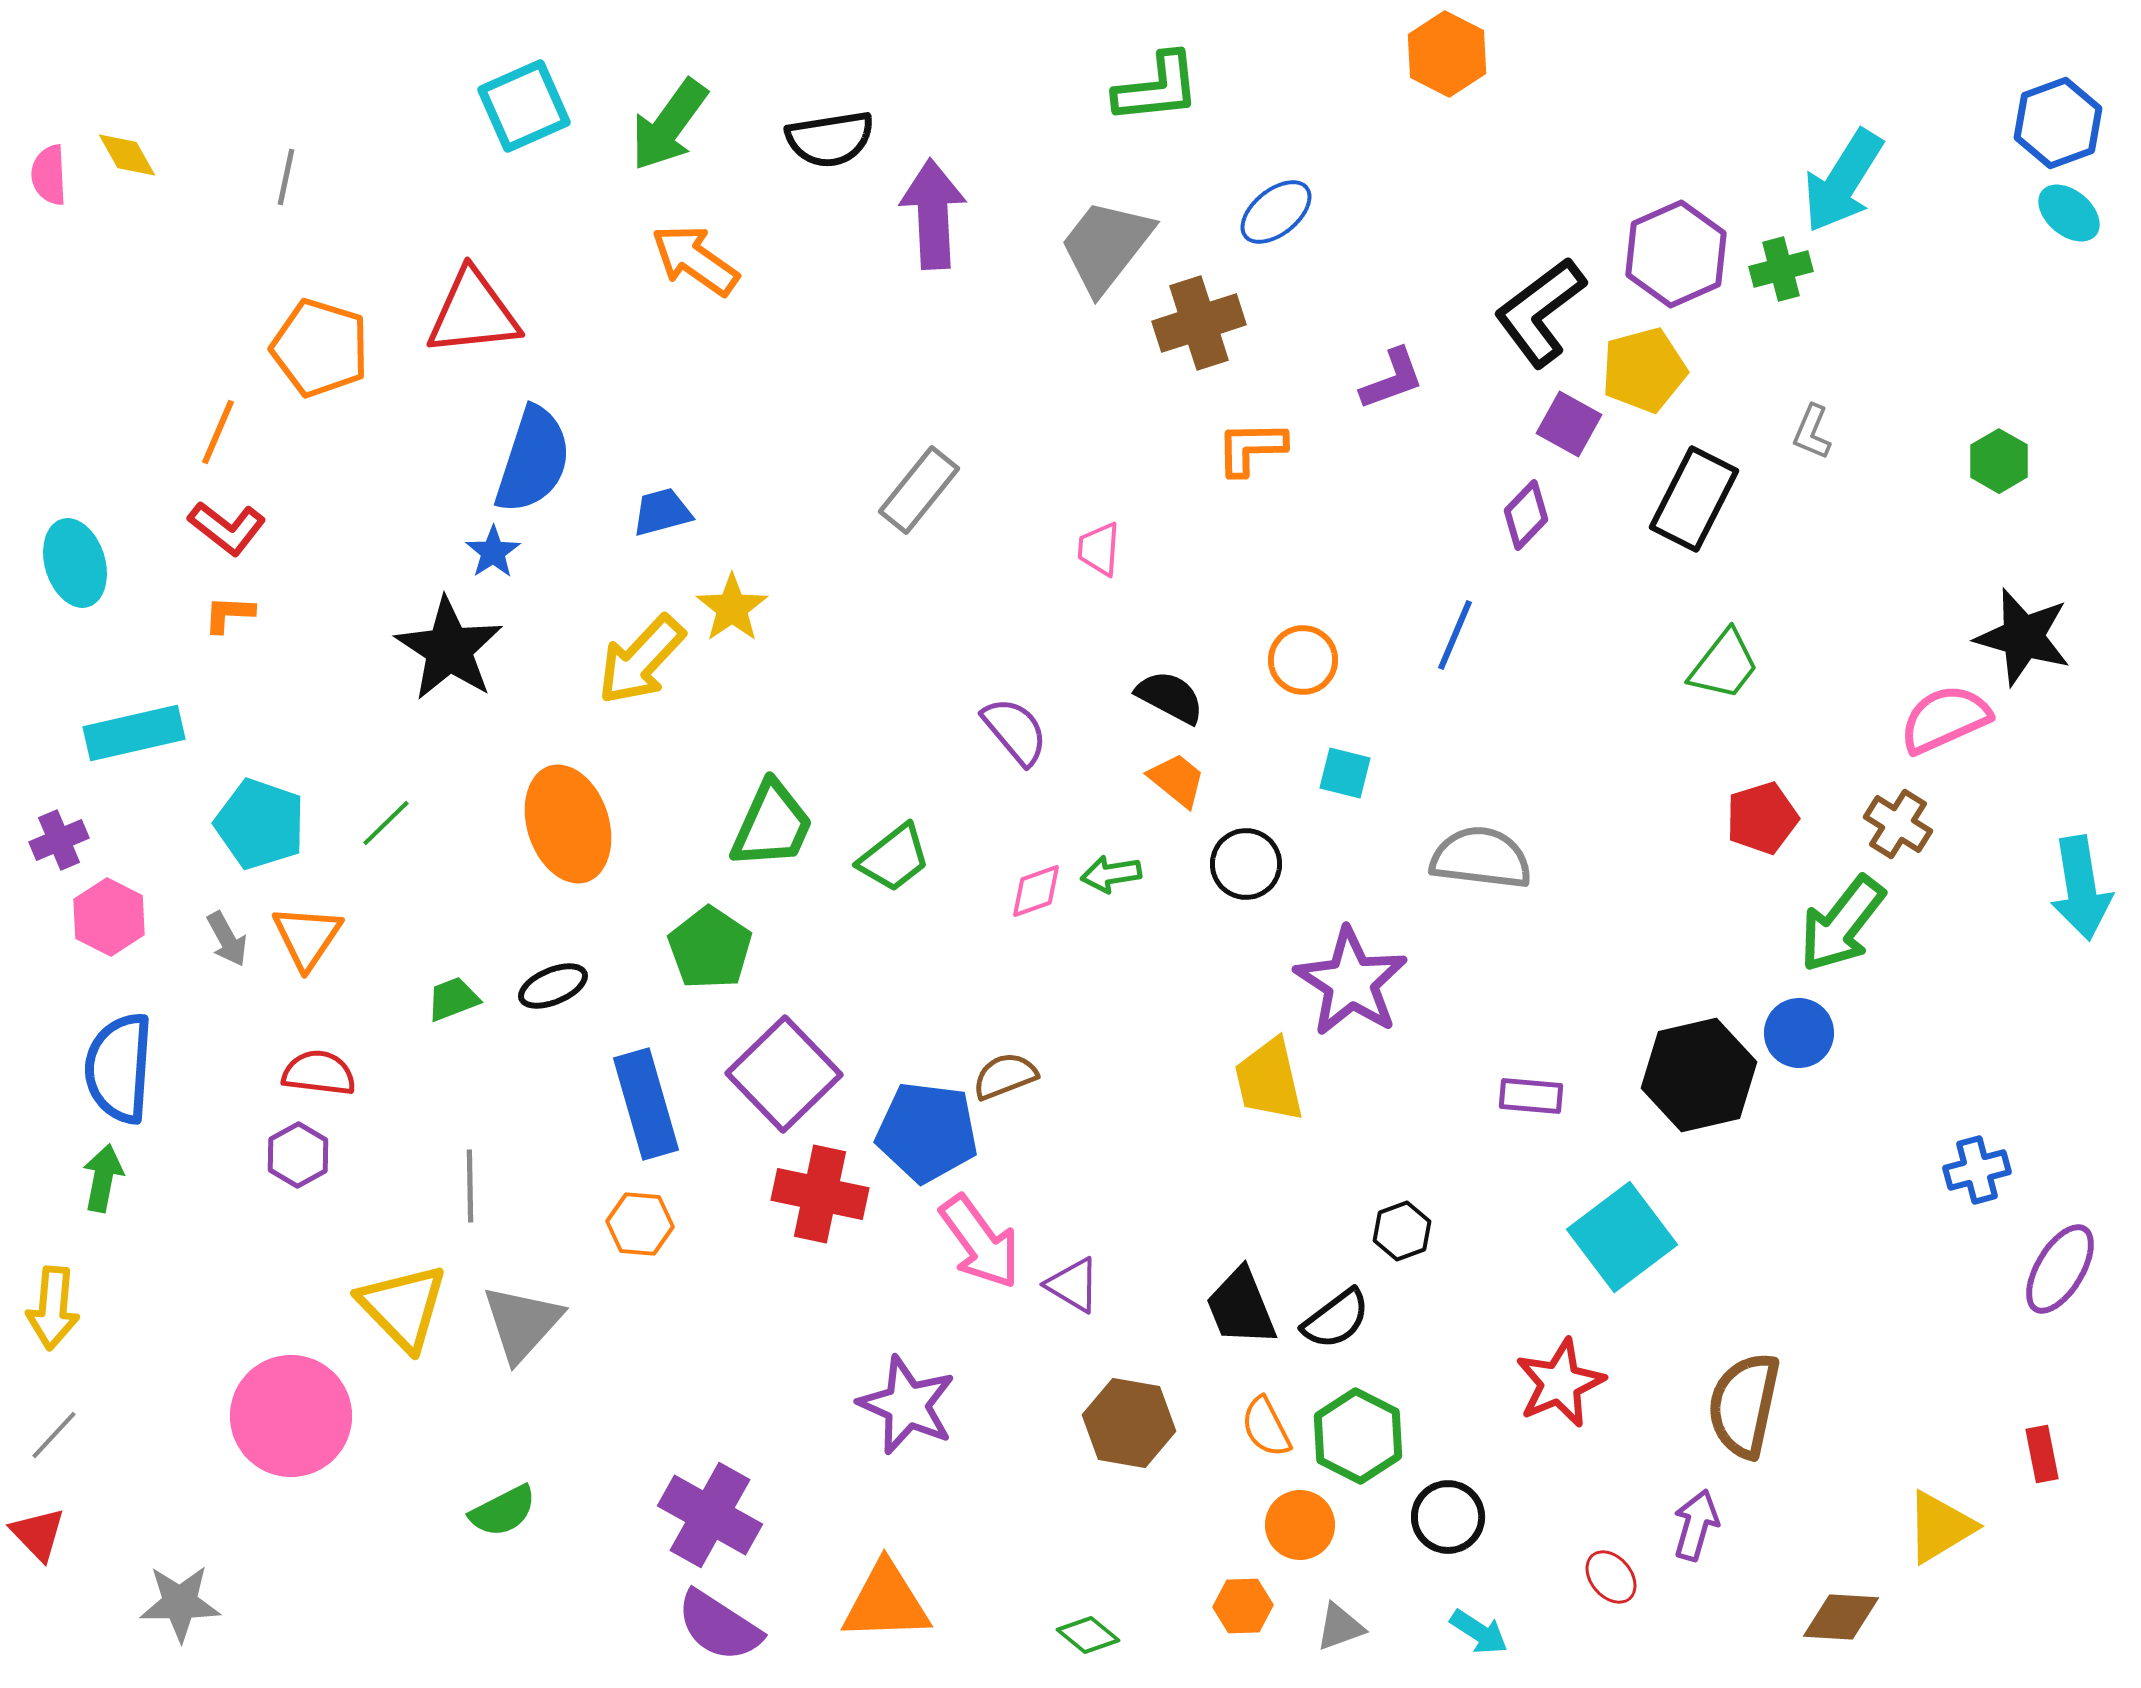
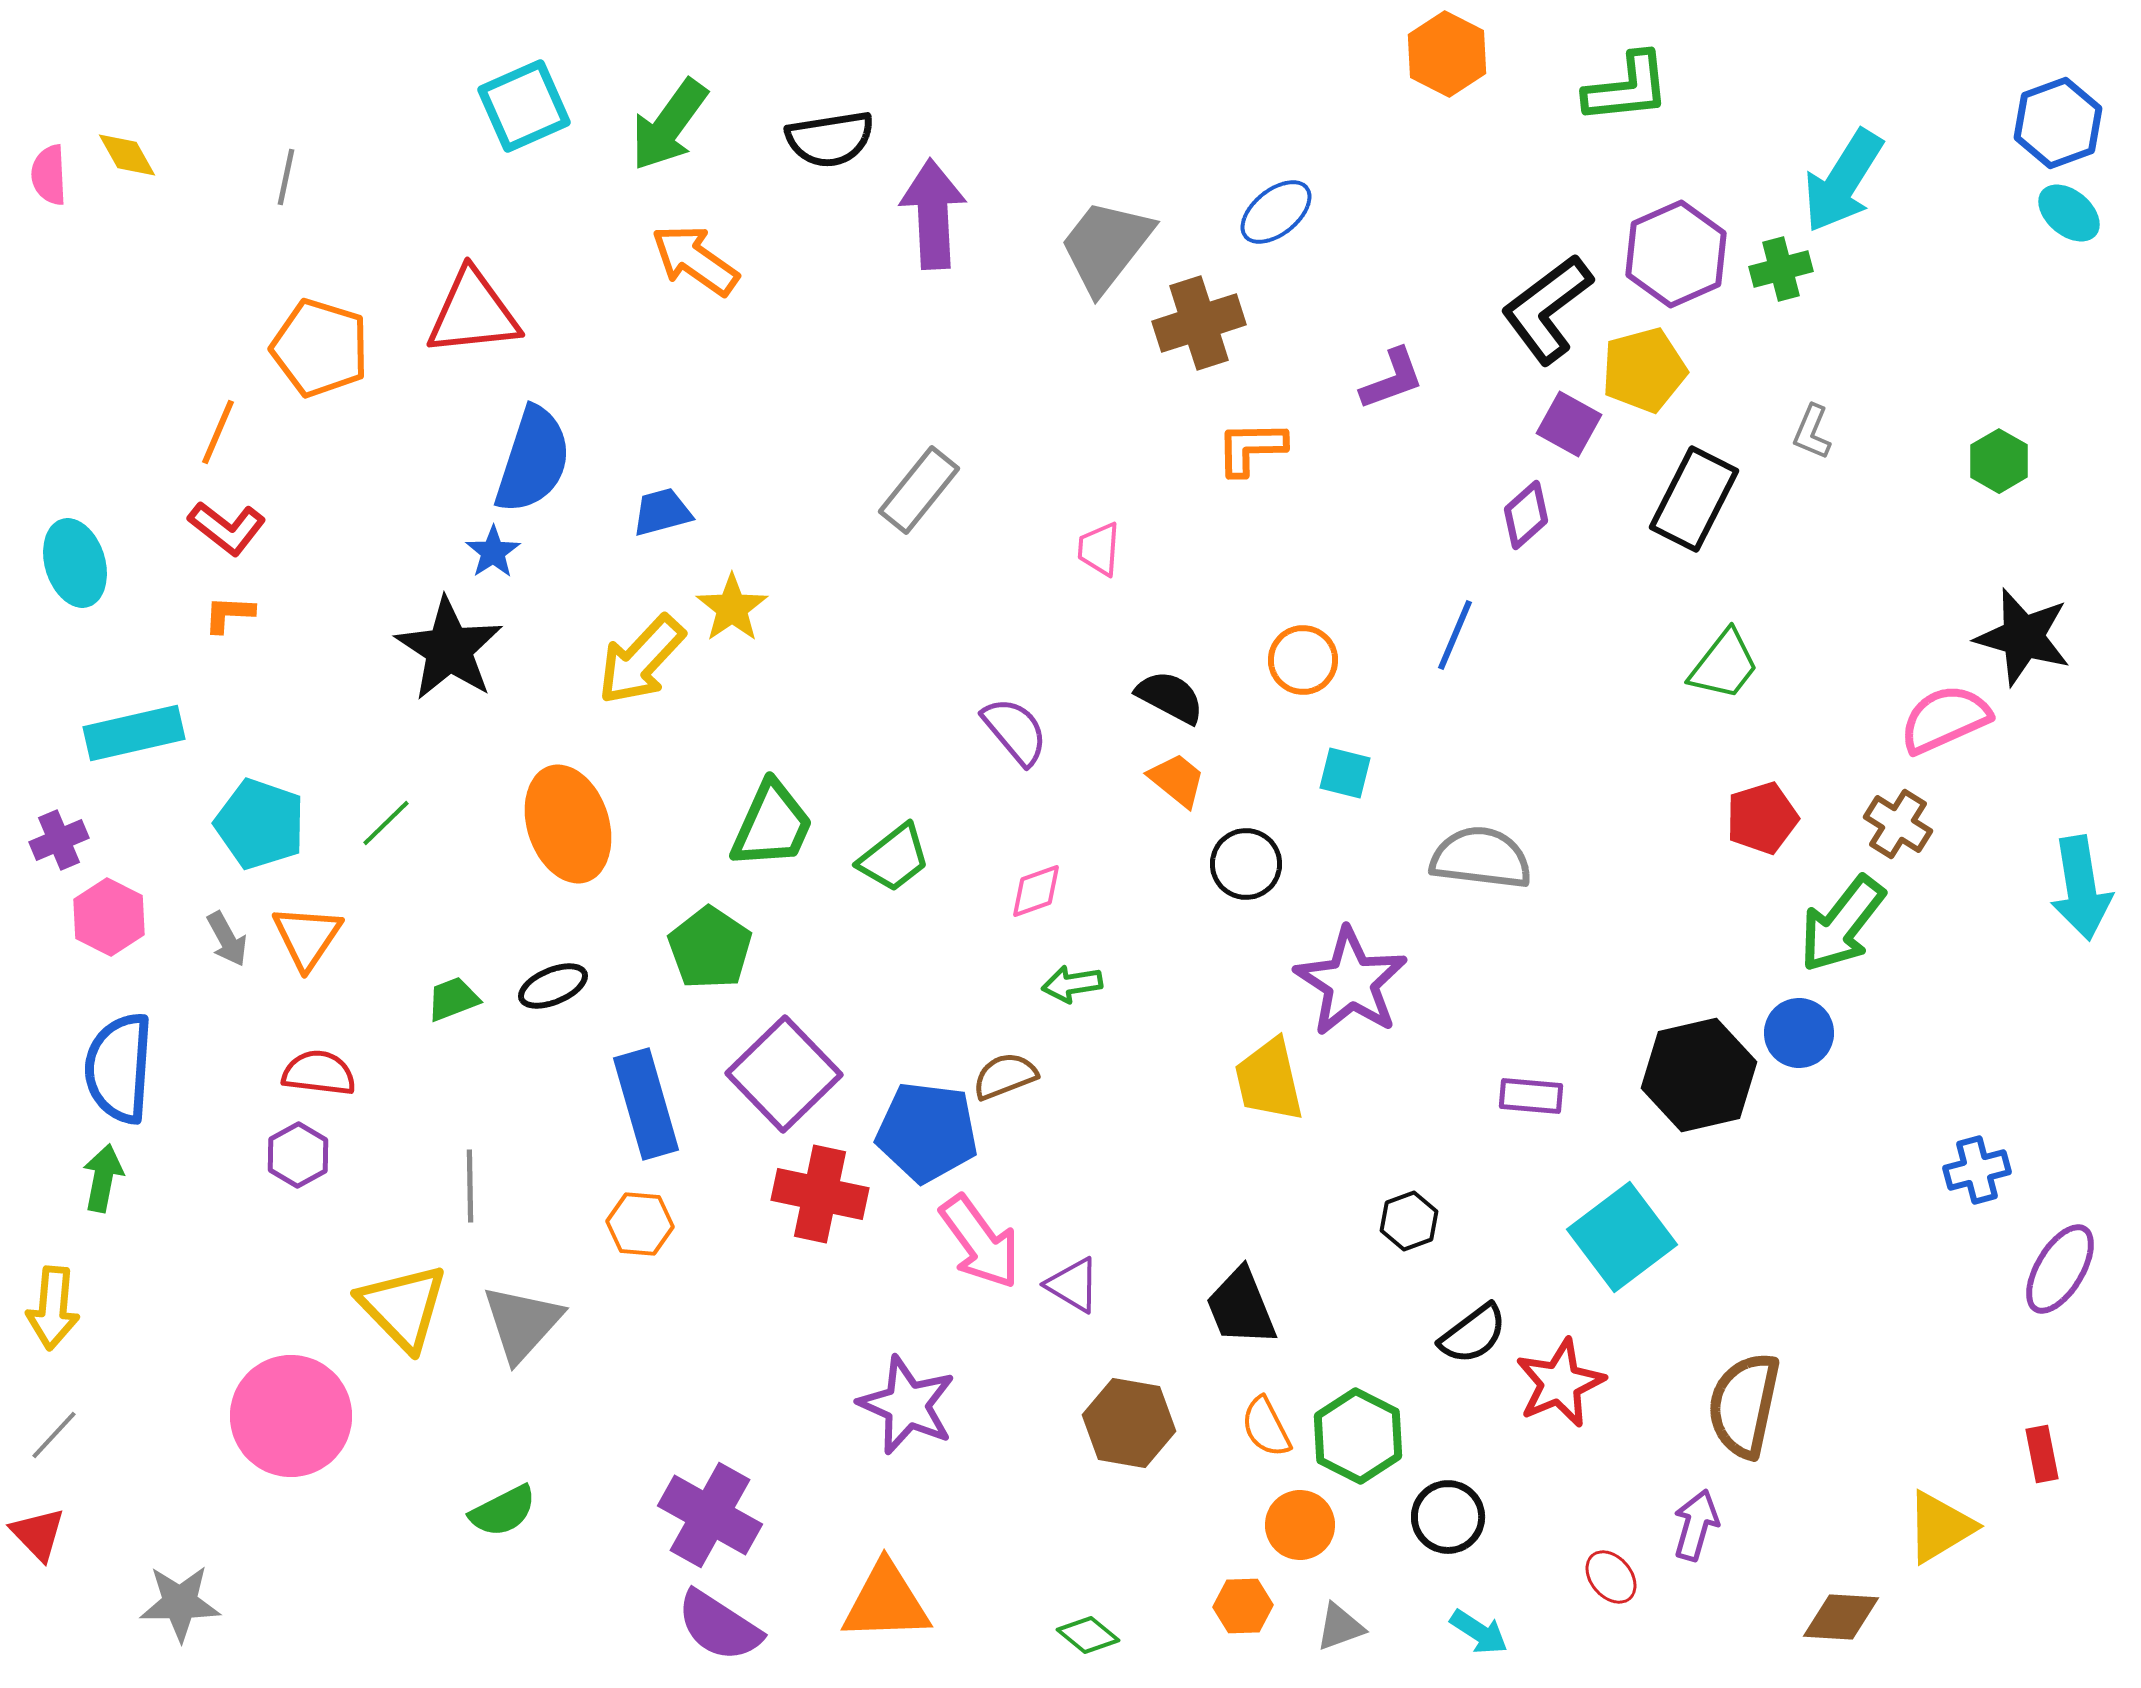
green L-shape at (1157, 88): moved 470 px right
black L-shape at (1540, 312): moved 7 px right, 3 px up
purple diamond at (1526, 515): rotated 4 degrees clockwise
green arrow at (1111, 874): moved 39 px left, 110 px down
black hexagon at (1402, 1231): moved 7 px right, 10 px up
black semicircle at (1336, 1319): moved 137 px right, 15 px down
